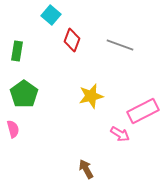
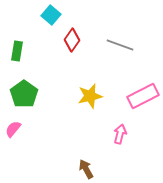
red diamond: rotated 15 degrees clockwise
yellow star: moved 1 px left
pink rectangle: moved 15 px up
pink semicircle: rotated 126 degrees counterclockwise
pink arrow: rotated 108 degrees counterclockwise
